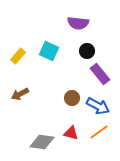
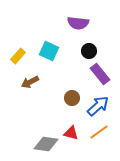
black circle: moved 2 px right
brown arrow: moved 10 px right, 12 px up
blue arrow: rotated 70 degrees counterclockwise
gray diamond: moved 4 px right, 2 px down
